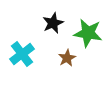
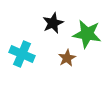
green star: moved 1 px left, 1 px down
cyan cross: rotated 30 degrees counterclockwise
